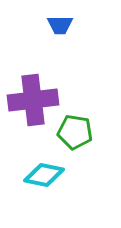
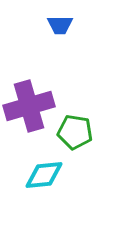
purple cross: moved 4 px left, 6 px down; rotated 9 degrees counterclockwise
cyan diamond: rotated 18 degrees counterclockwise
